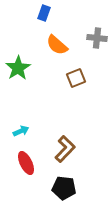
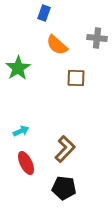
brown square: rotated 24 degrees clockwise
